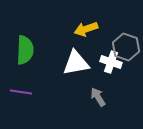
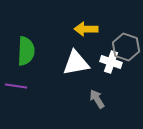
yellow arrow: rotated 20 degrees clockwise
green semicircle: moved 1 px right, 1 px down
purple line: moved 5 px left, 6 px up
gray arrow: moved 1 px left, 2 px down
